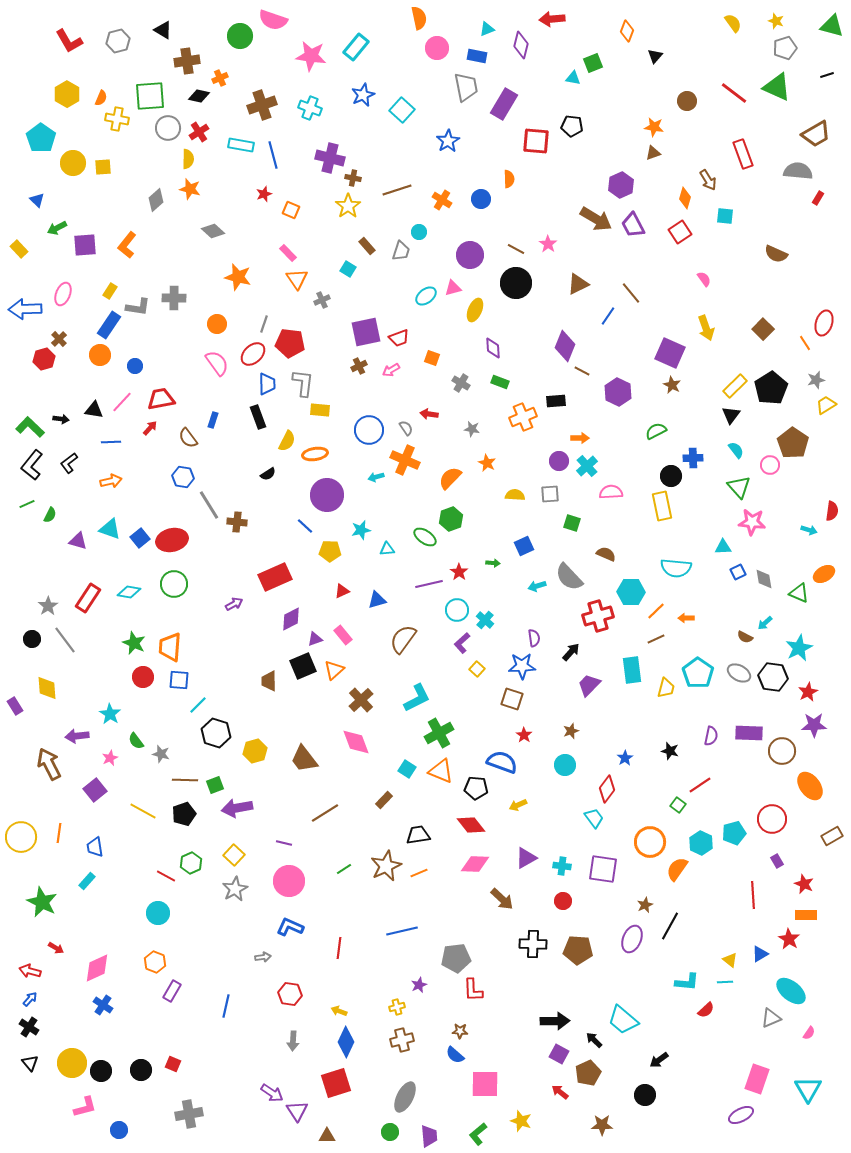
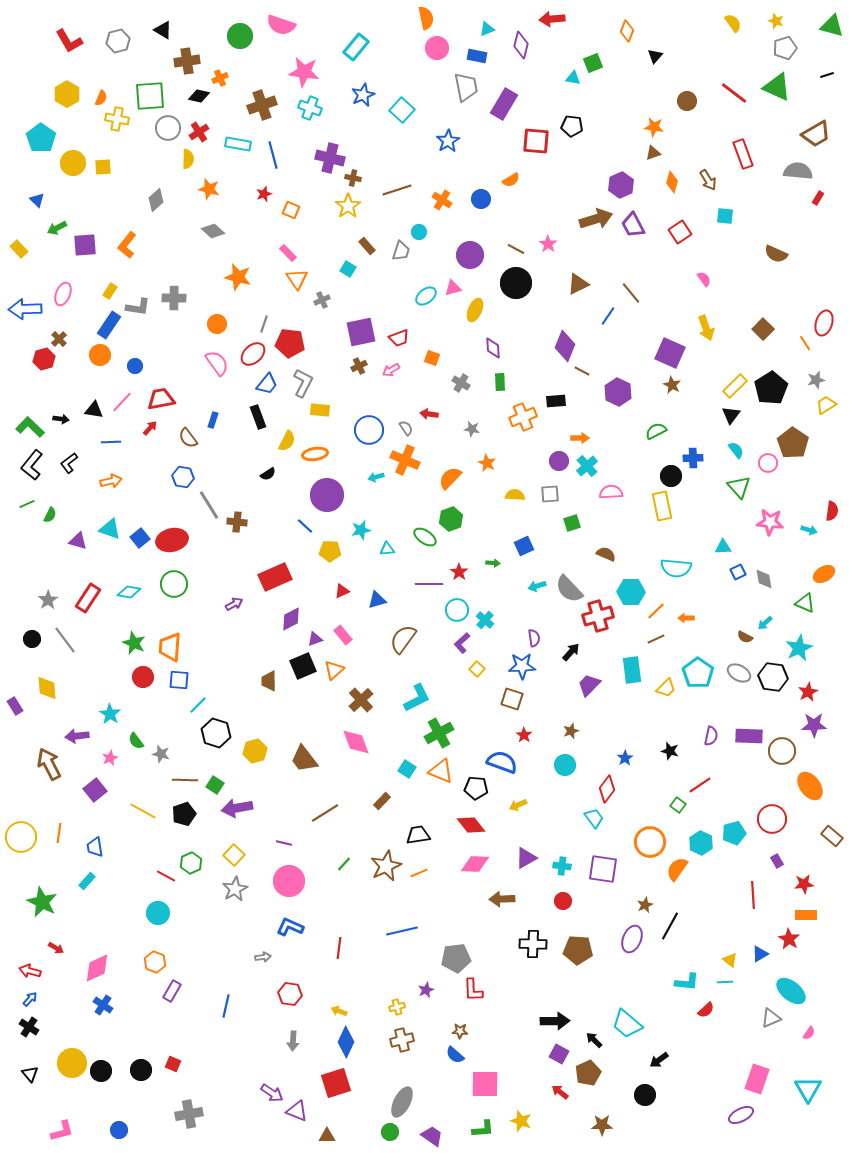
orange semicircle at (419, 18): moved 7 px right
pink semicircle at (273, 20): moved 8 px right, 5 px down
pink star at (311, 56): moved 7 px left, 16 px down
cyan rectangle at (241, 145): moved 3 px left, 1 px up
orange semicircle at (509, 179): moved 2 px right, 1 px down; rotated 60 degrees clockwise
orange star at (190, 189): moved 19 px right
orange diamond at (685, 198): moved 13 px left, 16 px up
brown arrow at (596, 219): rotated 48 degrees counterclockwise
purple square at (366, 332): moved 5 px left
green rectangle at (500, 382): rotated 66 degrees clockwise
gray L-shape at (303, 383): rotated 20 degrees clockwise
blue trapezoid at (267, 384): rotated 40 degrees clockwise
pink circle at (770, 465): moved 2 px left, 2 px up
pink star at (752, 522): moved 18 px right
green square at (572, 523): rotated 36 degrees counterclockwise
gray semicircle at (569, 577): moved 12 px down
purple line at (429, 584): rotated 12 degrees clockwise
green triangle at (799, 593): moved 6 px right, 10 px down
gray star at (48, 606): moved 6 px up
yellow trapezoid at (666, 688): rotated 30 degrees clockwise
purple rectangle at (749, 733): moved 3 px down
green square at (215, 785): rotated 36 degrees counterclockwise
brown rectangle at (384, 800): moved 2 px left, 1 px down
brown rectangle at (832, 836): rotated 70 degrees clockwise
green line at (344, 869): moved 5 px up; rotated 14 degrees counterclockwise
red star at (804, 884): rotated 30 degrees counterclockwise
brown arrow at (502, 899): rotated 135 degrees clockwise
purple star at (419, 985): moved 7 px right, 5 px down
cyan trapezoid at (623, 1020): moved 4 px right, 4 px down
black triangle at (30, 1063): moved 11 px down
gray ellipse at (405, 1097): moved 3 px left, 5 px down
pink L-shape at (85, 1107): moved 23 px left, 24 px down
purple triangle at (297, 1111): rotated 35 degrees counterclockwise
green L-shape at (478, 1134): moved 5 px right, 5 px up; rotated 145 degrees counterclockwise
purple trapezoid at (429, 1136): moved 3 px right; rotated 50 degrees counterclockwise
